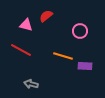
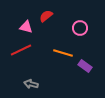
pink triangle: moved 2 px down
pink circle: moved 3 px up
red line: rotated 55 degrees counterclockwise
orange line: moved 3 px up
purple rectangle: rotated 32 degrees clockwise
